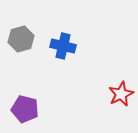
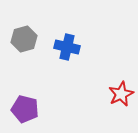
gray hexagon: moved 3 px right
blue cross: moved 4 px right, 1 px down
